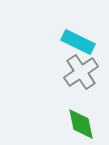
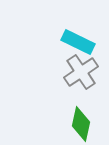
green diamond: rotated 24 degrees clockwise
